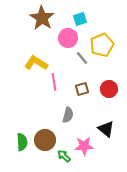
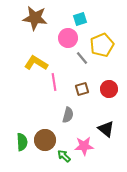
brown star: moved 7 px left; rotated 25 degrees counterclockwise
